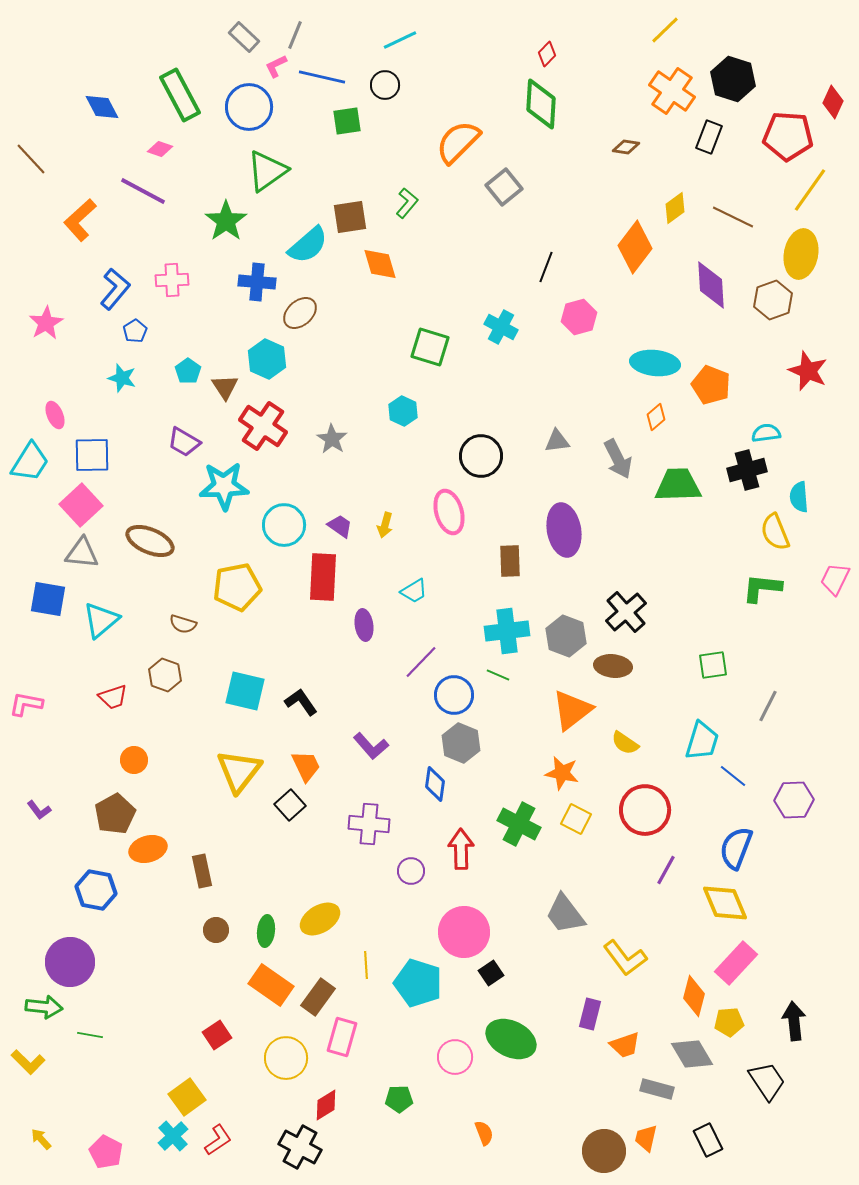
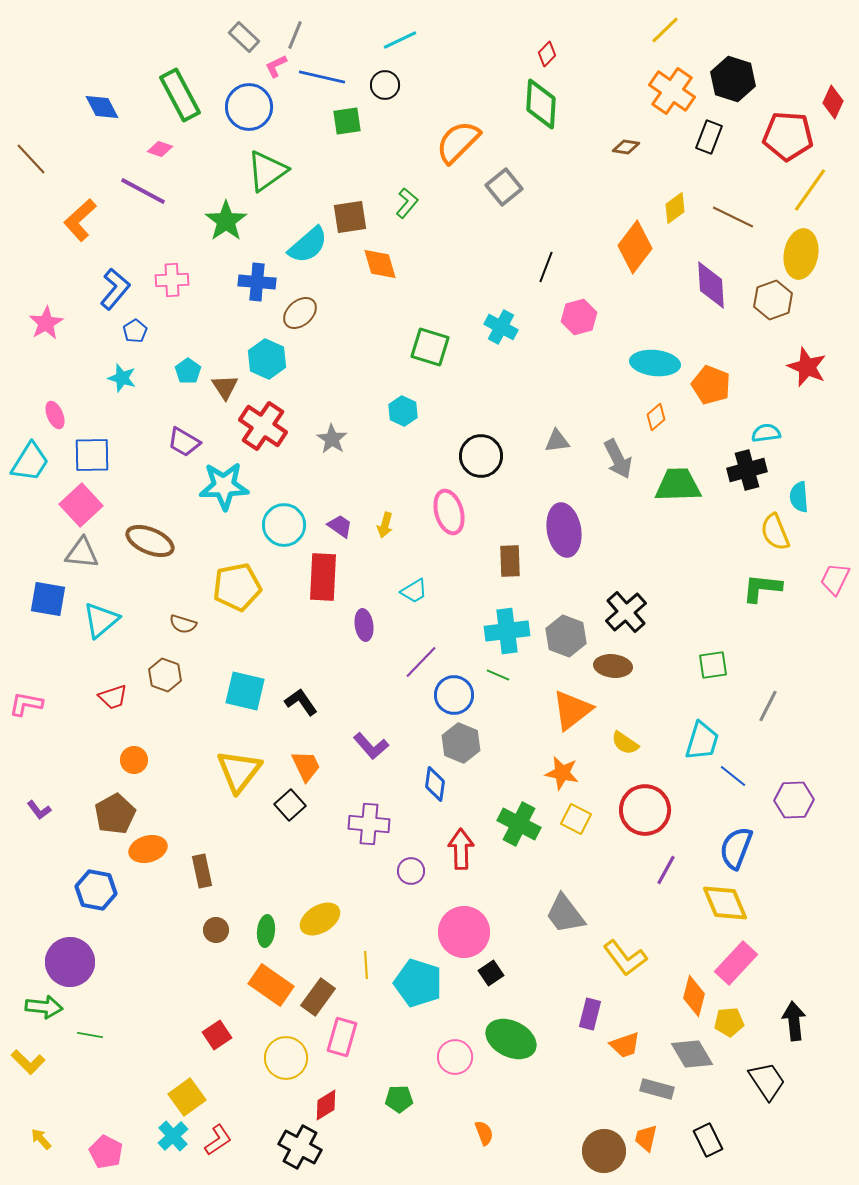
red star at (808, 371): moved 1 px left, 4 px up
